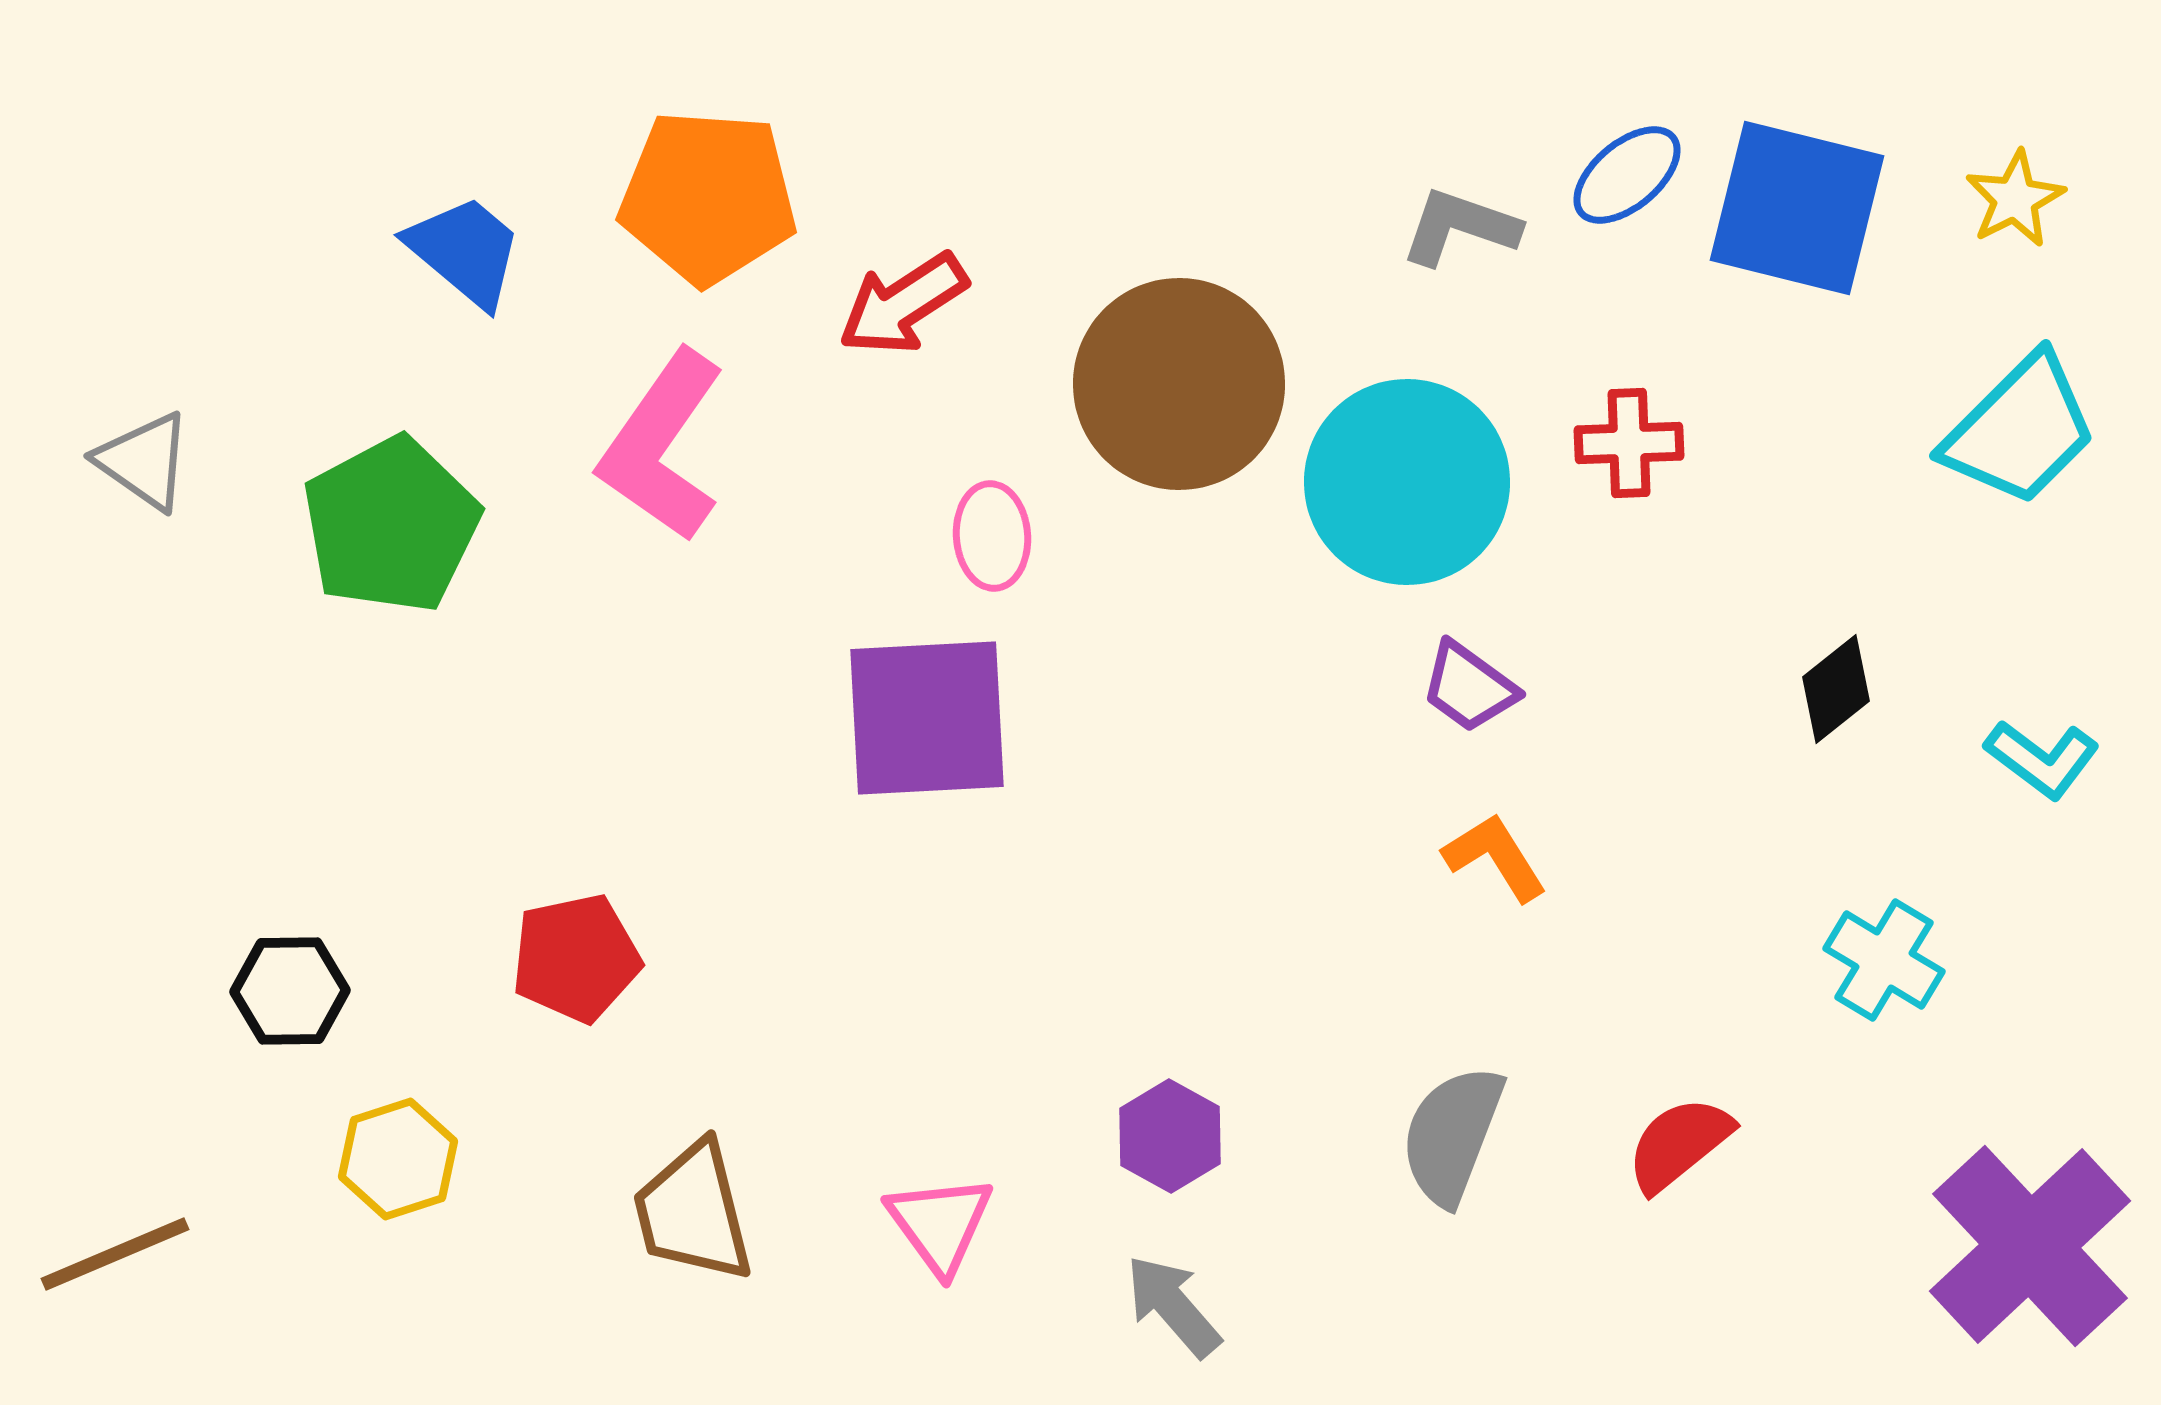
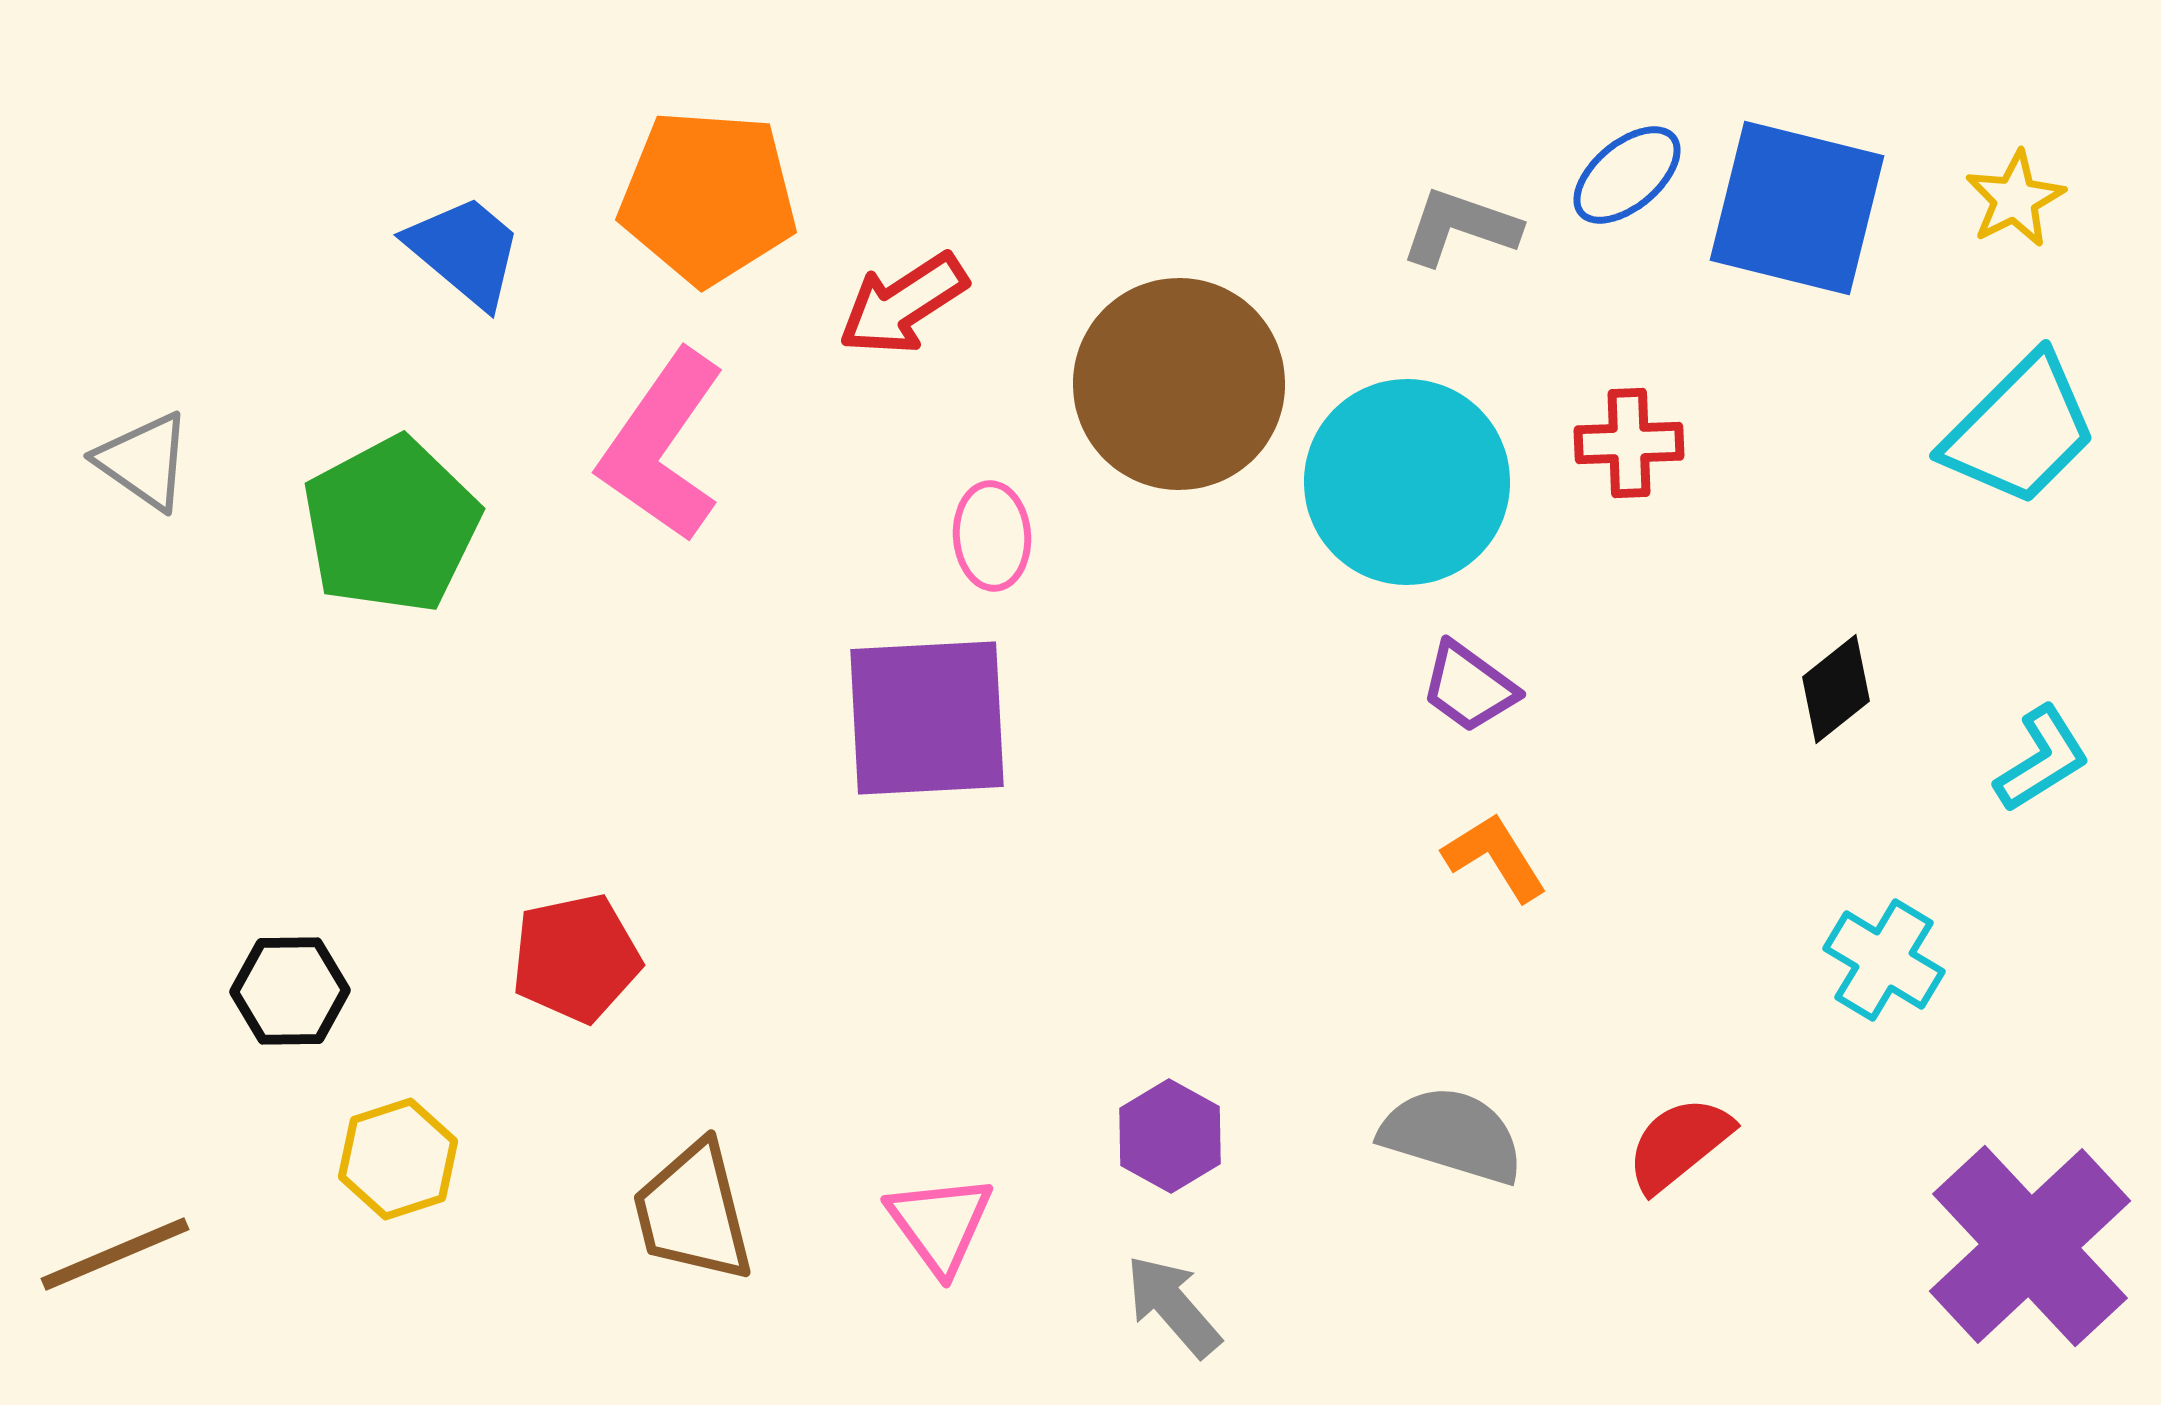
cyan L-shape: rotated 69 degrees counterclockwise
gray semicircle: rotated 86 degrees clockwise
